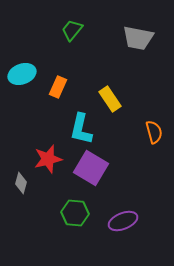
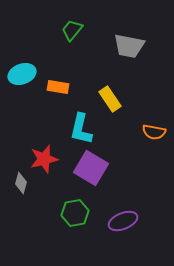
gray trapezoid: moved 9 px left, 8 px down
orange rectangle: rotated 75 degrees clockwise
orange semicircle: rotated 115 degrees clockwise
red star: moved 4 px left
green hexagon: rotated 16 degrees counterclockwise
